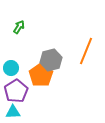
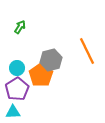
green arrow: moved 1 px right
orange line: moved 1 px right; rotated 48 degrees counterclockwise
cyan circle: moved 6 px right
purple pentagon: moved 1 px right, 2 px up
